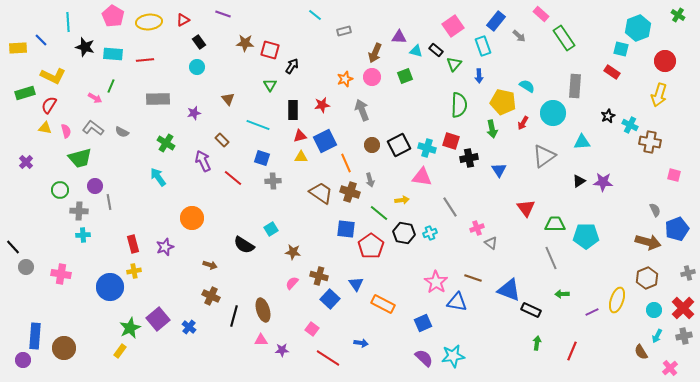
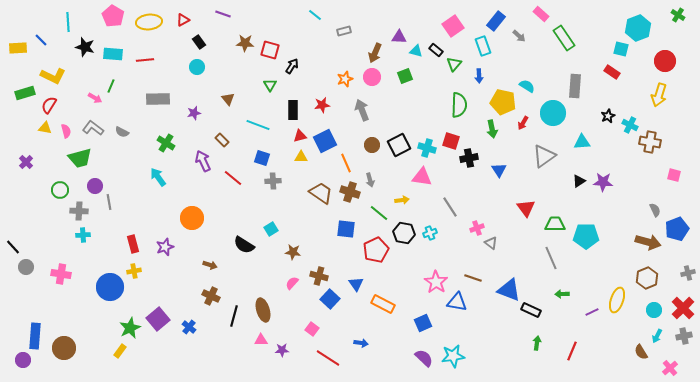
red pentagon at (371, 246): moved 5 px right, 4 px down; rotated 10 degrees clockwise
